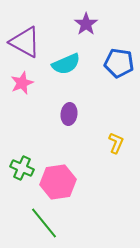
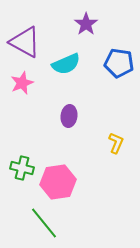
purple ellipse: moved 2 px down
green cross: rotated 10 degrees counterclockwise
